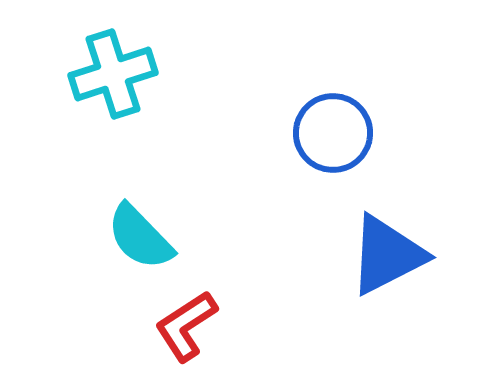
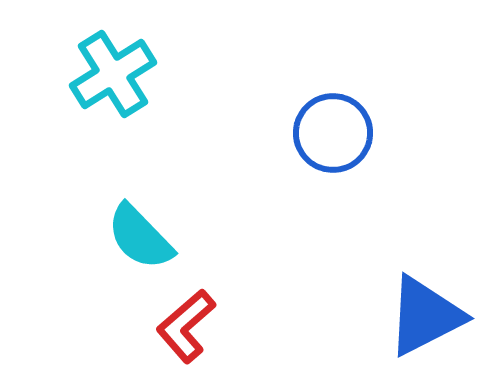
cyan cross: rotated 14 degrees counterclockwise
blue triangle: moved 38 px right, 61 px down
red L-shape: rotated 8 degrees counterclockwise
